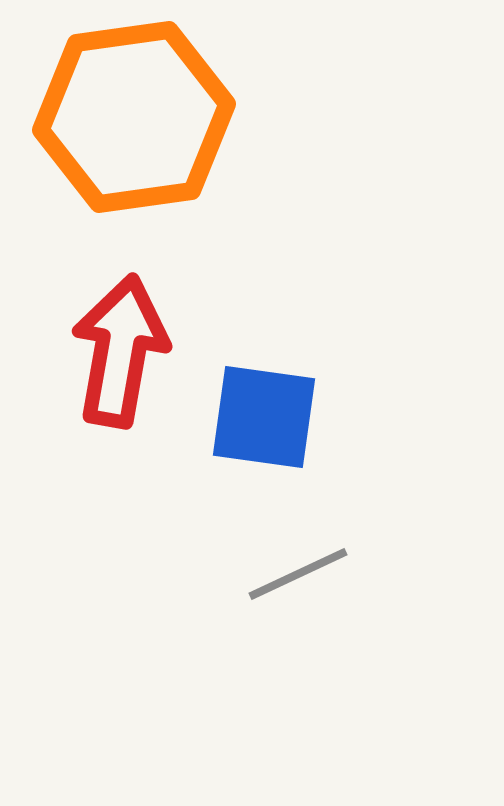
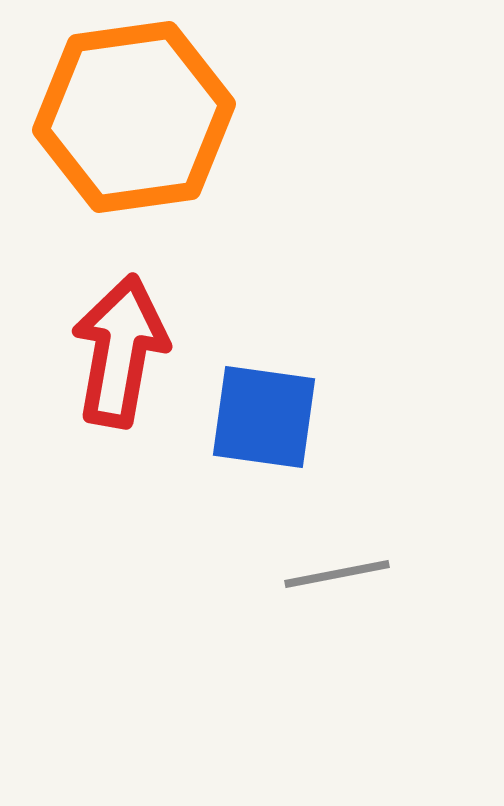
gray line: moved 39 px right; rotated 14 degrees clockwise
